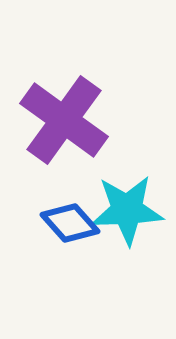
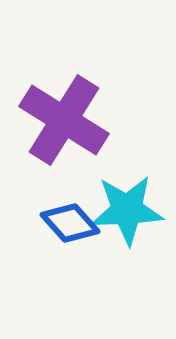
purple cross: rotated 4 degrees counterclockwise
